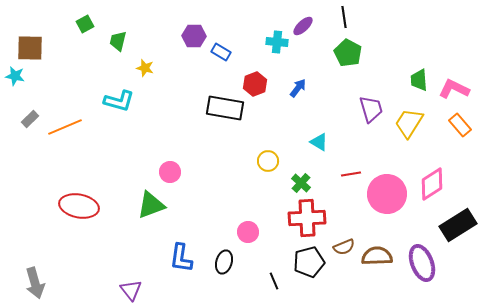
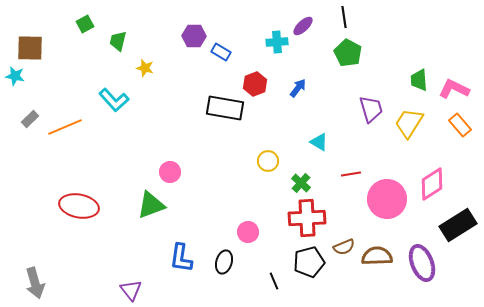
cyan cross at (277, 42): rotated 10 degrees counterclockwise
cyan L-shape at (119, 101): moved 5 px left, 1 px up; rotated 32 degrees clockwise
pink circle at (387, 194): moved 5 px down
